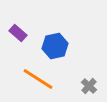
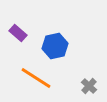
orange line: moved 2 px left, 1 px up
